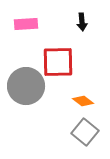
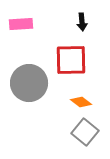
pink rectangle: moved 5 px left
red square: moved 13 px right, 2 px up
gray circle: moved 3 px right, 3 px up
orange diamond: moved 2 px left, 1 px down
